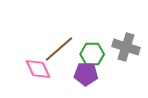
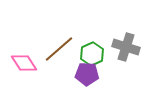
green hexagon: rotated 25 degrees counterclockwise
pink diamond: moved 14 px left, 6 px up; rotated 8 degrees counterclockwise
purple pentagon: moved 1 px right
